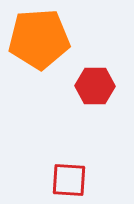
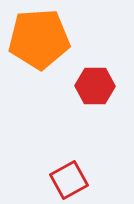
red square: rotated 33 degrees counterclockwise
